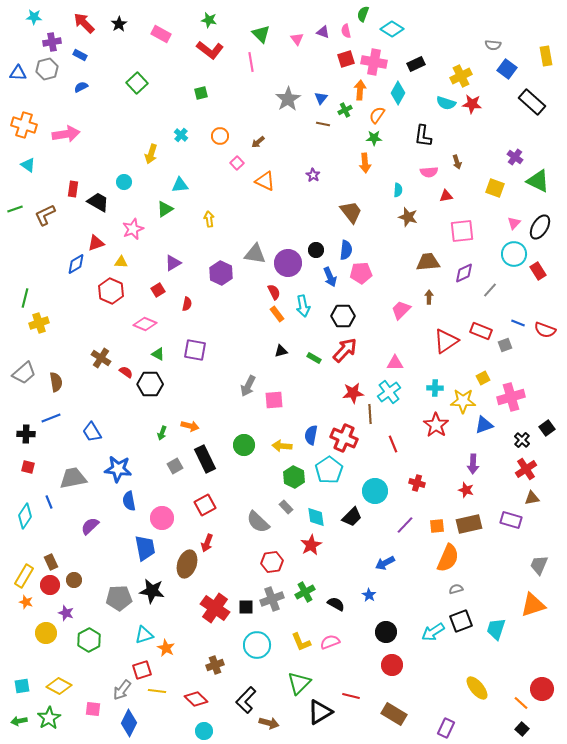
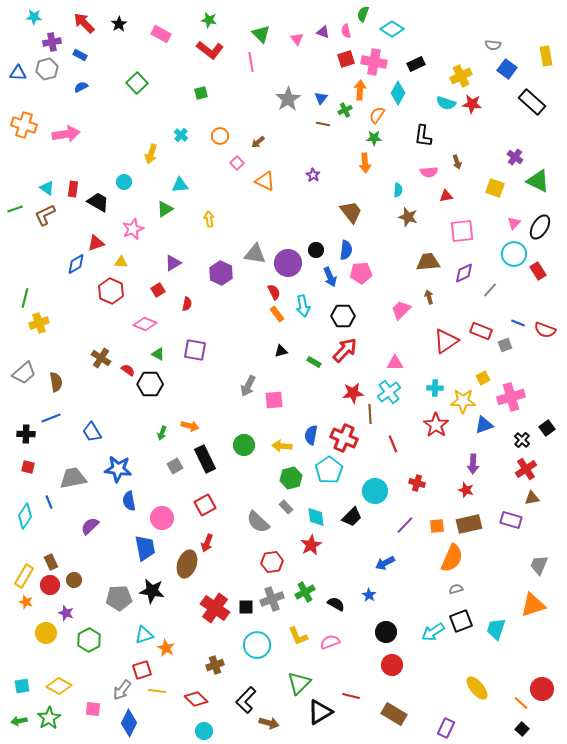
cyan triangle at (28, 165): moved 19 px right, 23 px down
brown arrow at (429, 297): rotated 16 degrees counterclockwise
green rectangle at (314, 358): moved 4 px down
red semicircle at (126, 372): moved 2 px right, 2 px up
green hexagon at (294, 477): moved 3 px left, 1 px down; rotated 20 degrees clockwise
orange semicircle at (448, 558): moved 4 px right
yellow L-shape at (301, 642): moved 3 px left, 6 px up
